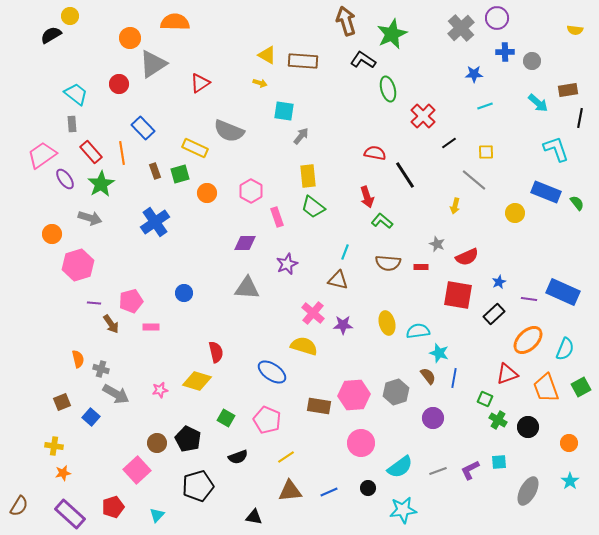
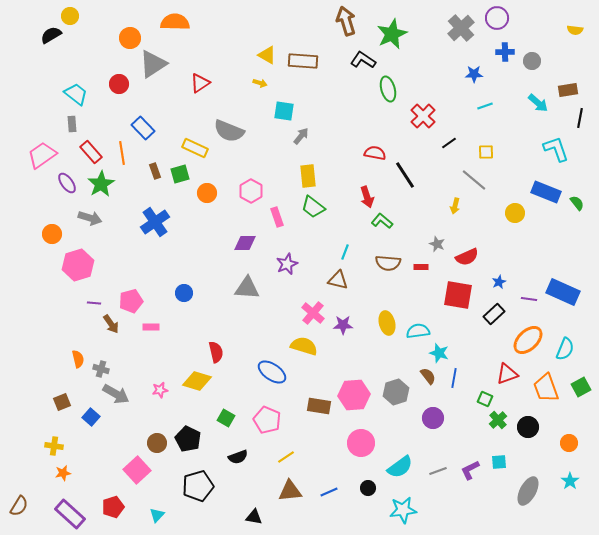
purple ellipse at (65, 179): moved 2 px right, 4 px down
green cross at (498, 420): rotated 18 degrees clockwise
